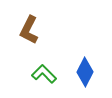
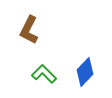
blue diamond: rotated 16 degrees clockwise
